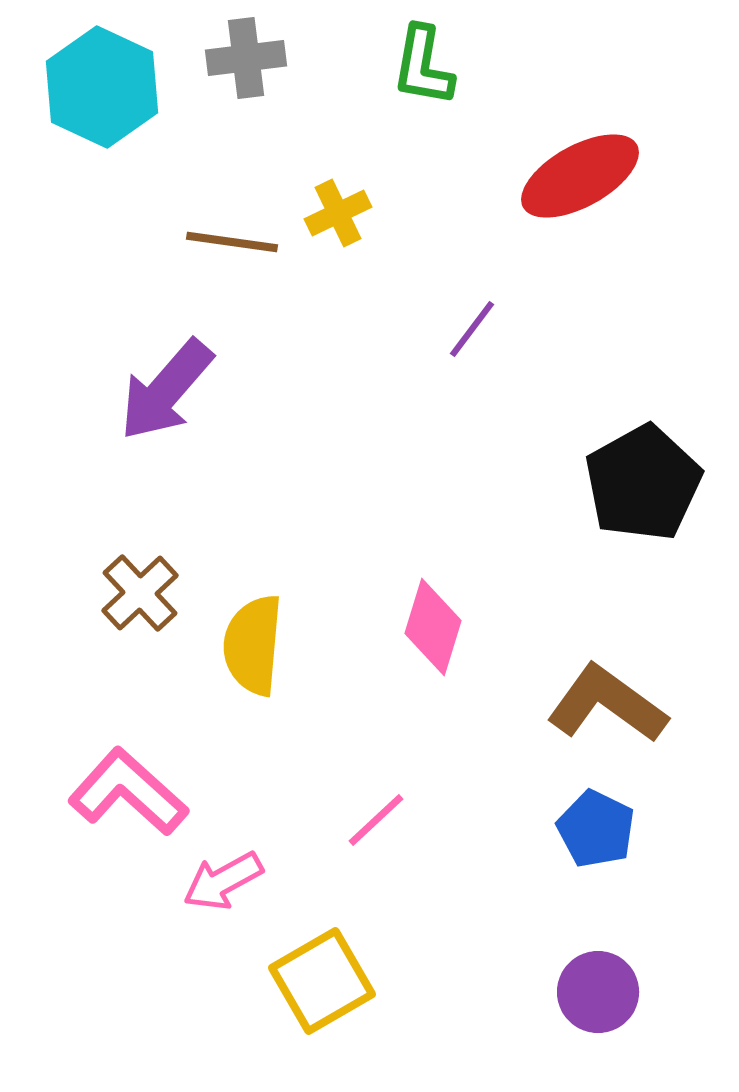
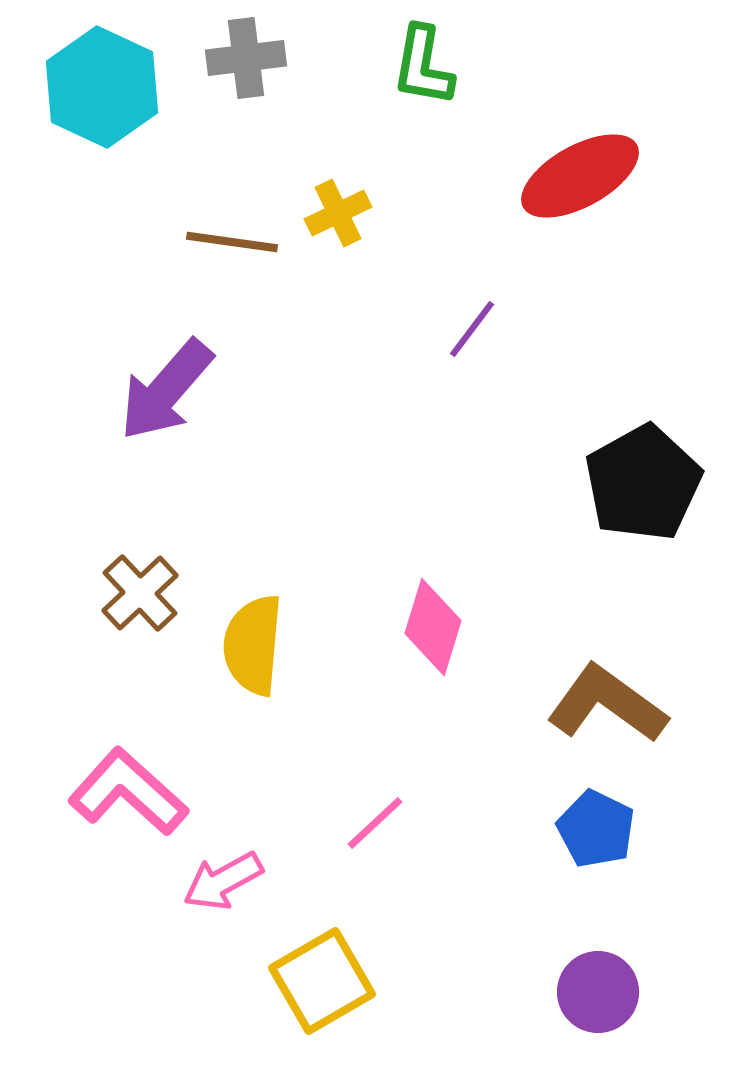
pink line: moved 1 px left, 3 px down
